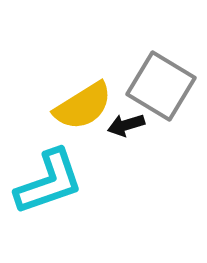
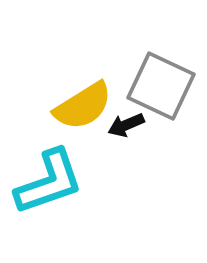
gray square: rotated 6 degrees counterclockwise
black arrow: rotated 6 degrees counterclockwise
